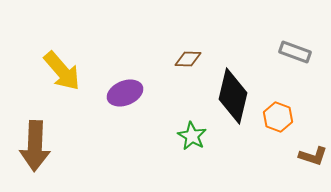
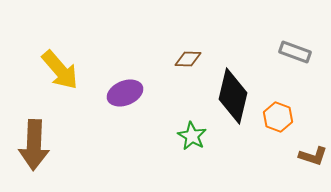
yellow arrow: moved 2 px left, 1 px up
brown arrow: moved 1 px left, 1 px up
